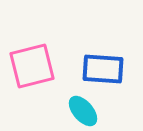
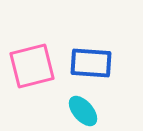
blue rectangle: moved 12 px left, 6 px up
